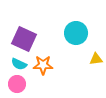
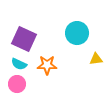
cyan circle: moved 1 px right
orange star: moved 4 px right
